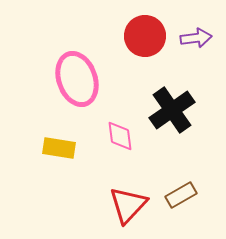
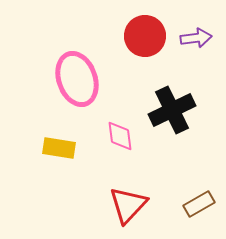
black cross: rotated 9 degrees clockwise
brown rectangle: moved 18 px right, 9 px down
